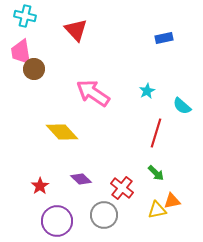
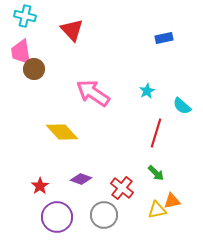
red triangle: moved 4 px left
purple diamond: rotated 25 degrees counterclockwise
purple circle: moved 4 px up
